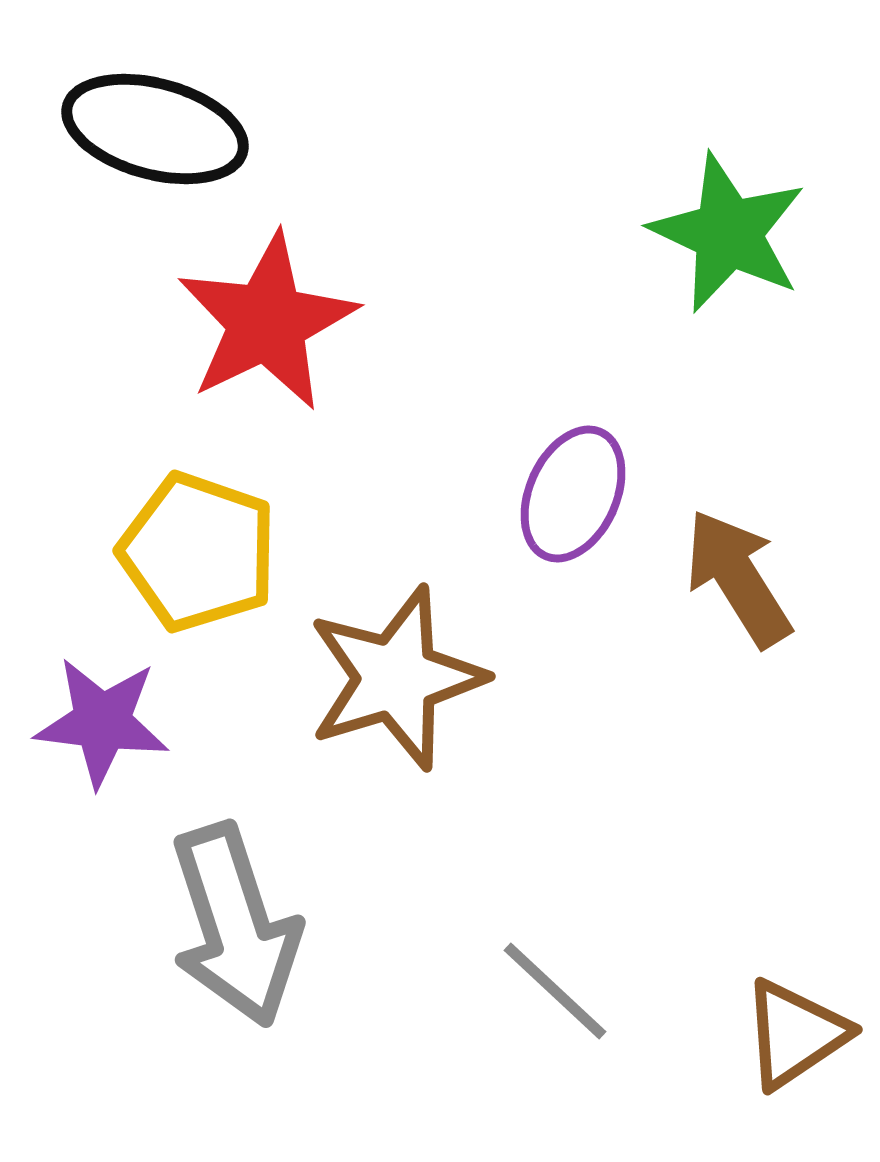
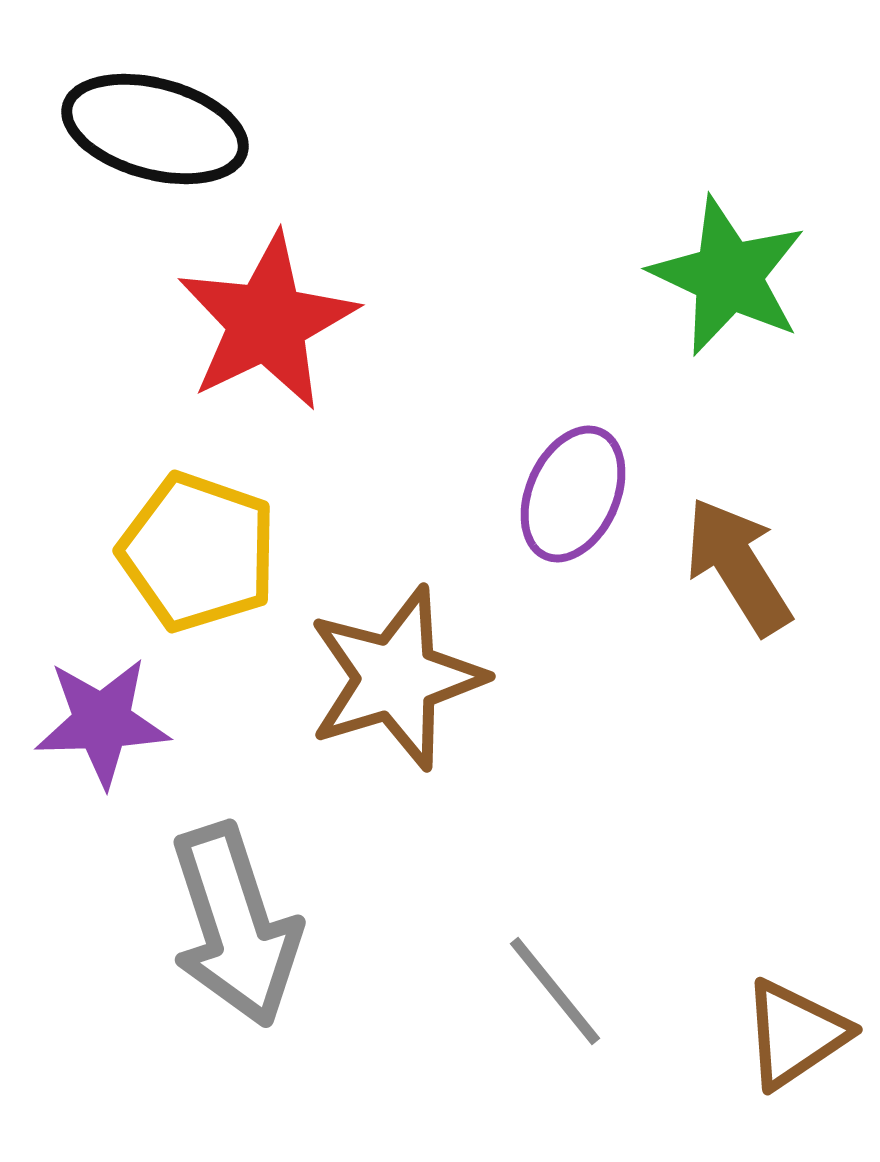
green star: moved 43 px down
brown arrow: moved 12 px up
purple star: rotated 9 degrees counterclockwise
gray line: rotated 8 degrees clockwise
